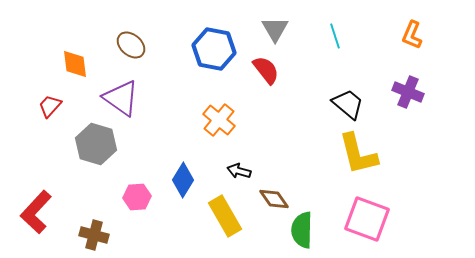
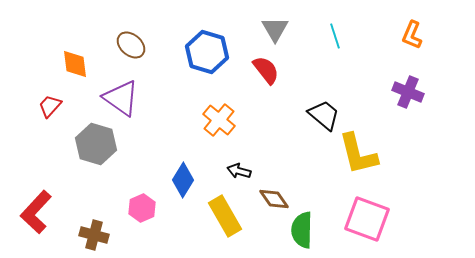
blue hexagon: moved 7 px left, 3 px down; rotated 6 degrees clockwise
black trapezoid: moved 24 px left, 11 px down
pink hexagon: moved 5 px right, 11 px down; rotated 20 degrees counterclockwise
